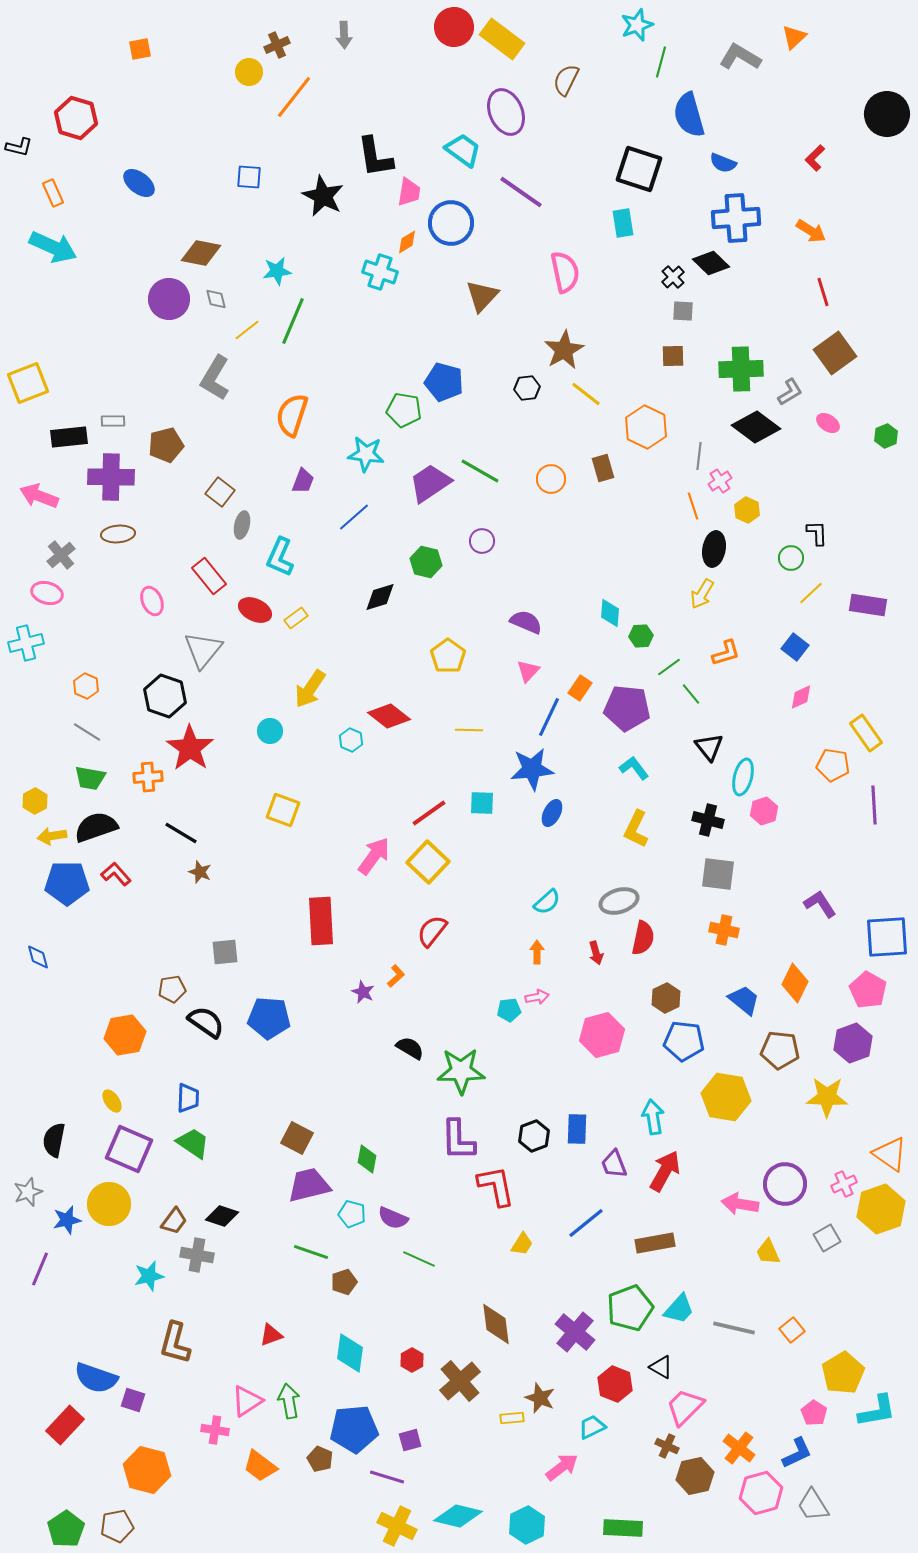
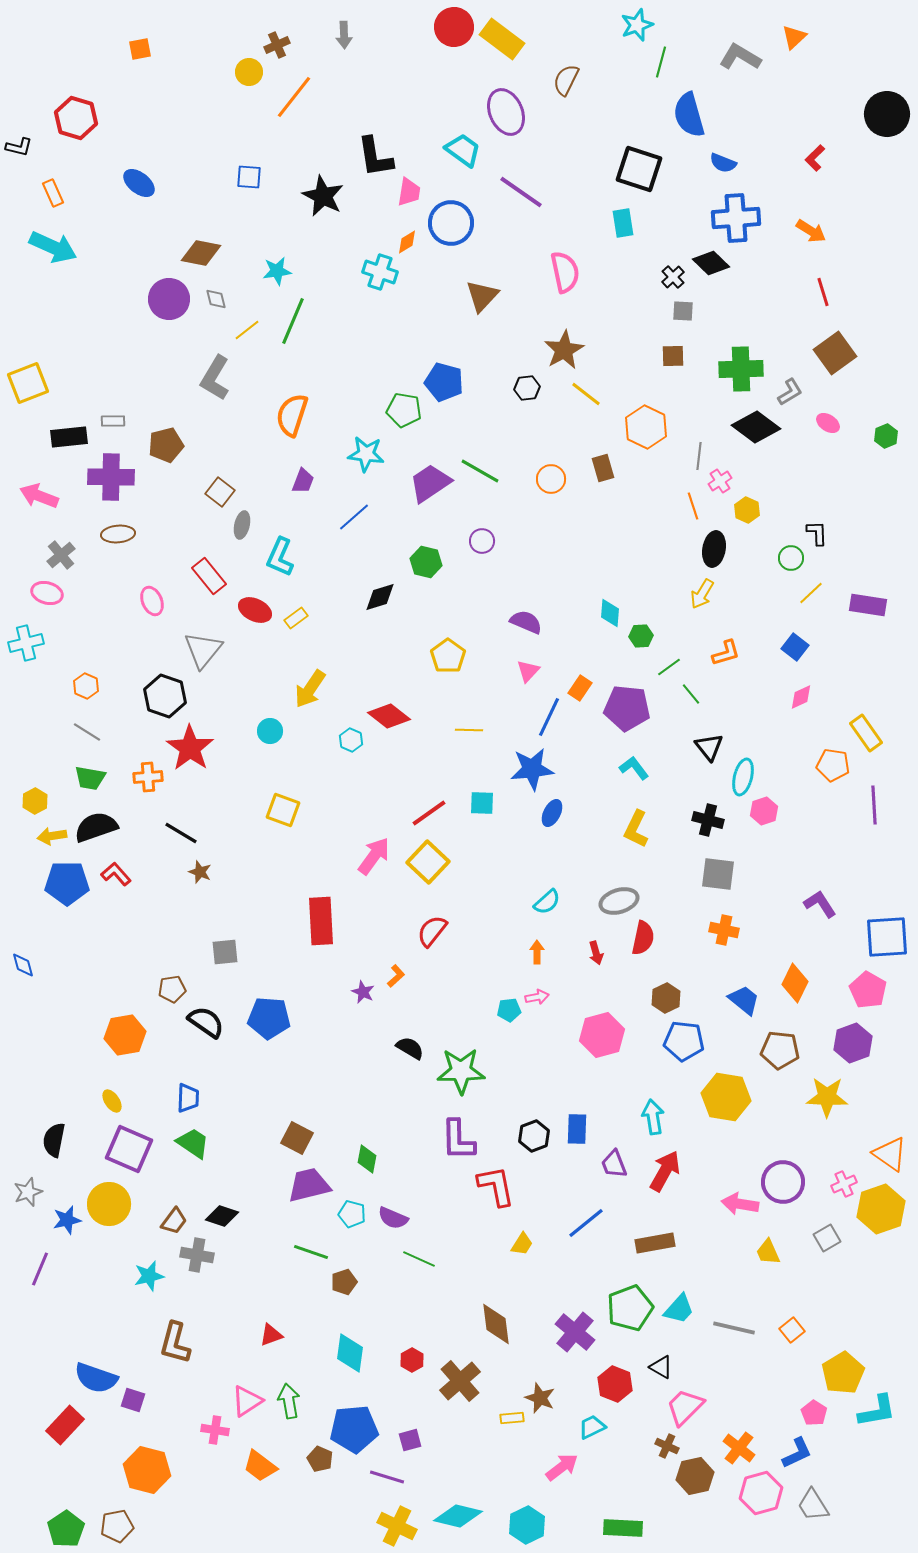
blue diamond at (38, 957): moved 15 px left, 8 px down
purple circle at (785, 1184): moved 2 px left, 2 px up
